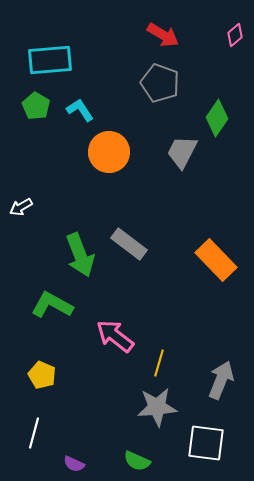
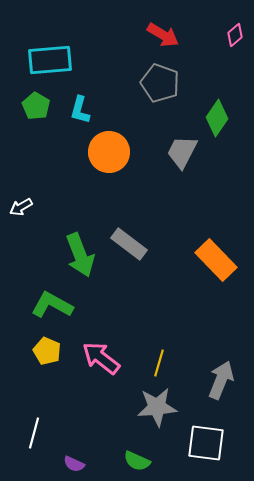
cyan L-shape: rotated 132 degrees counterclockwise
pink arrow: moved 14 px left, 22 px down
yellow pentagon: moved 5 px right, 24 px up
